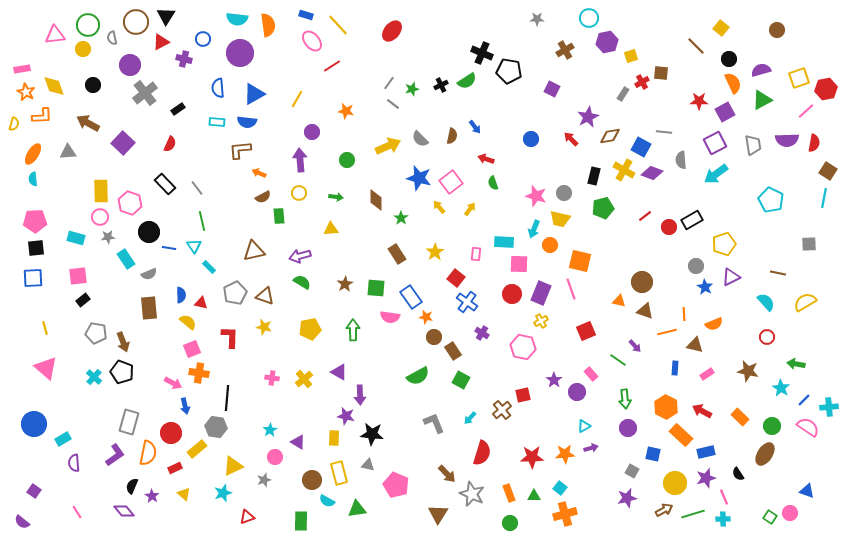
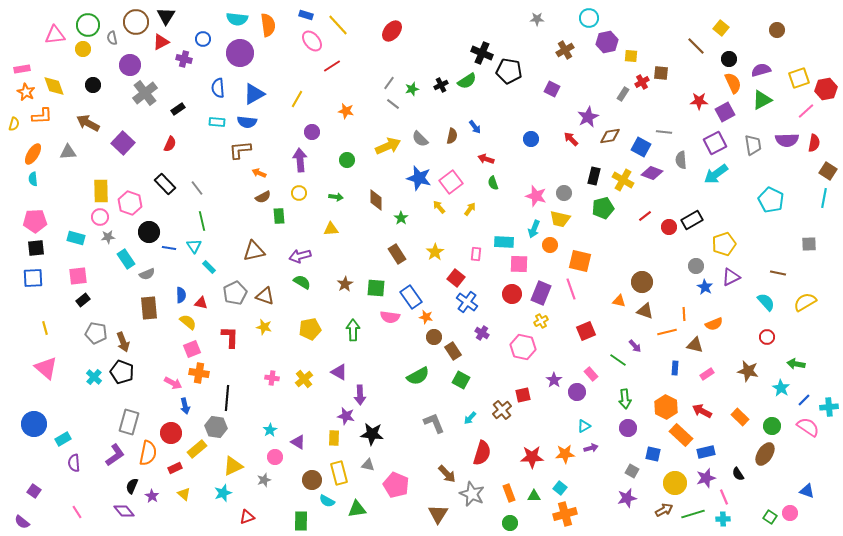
yellow square at (631, 56): rotated 24 degrees clockwise
yellow cross at (624, 170): moved 1 px left, 10 px down
gray semicircle at (149, 274): moved 2 px left
